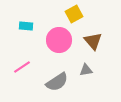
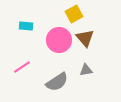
brown triangle: moved 8 px left, 3 px up
